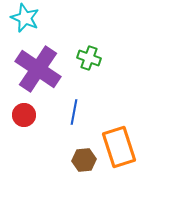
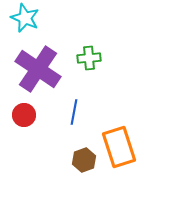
green cross: rotated 25 degrees counterclockwise
brown hexagon: rotated 15 degrees counterclockwise
